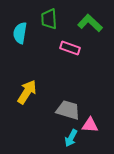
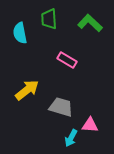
cyan semicircle: rotated 20 degrees counterclockwise
pink rectangle: moved 3 px left, 12 px down; rotated 12 degrees clockwise
yellow arrow: moved 2 px up; rotated 20 degrees clockwise
gray trapezoid: moved 7 px left, 3 px up
